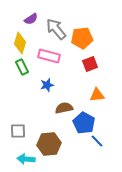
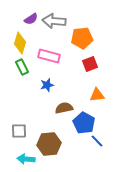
gray arrow: moved 2 px left, 8 px up; rotated 45 degrees counterclockwise
gray square: moved 1 px right
